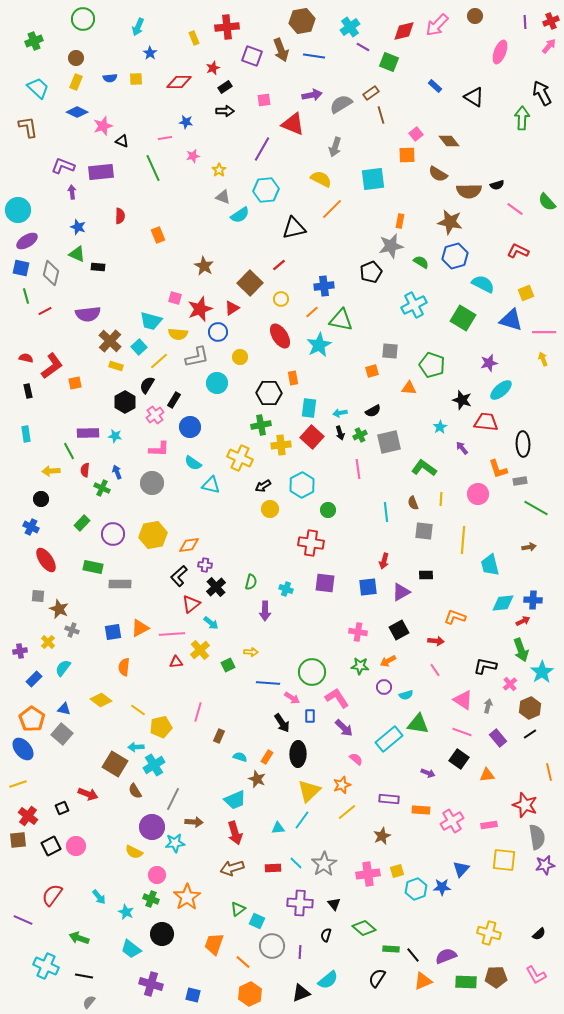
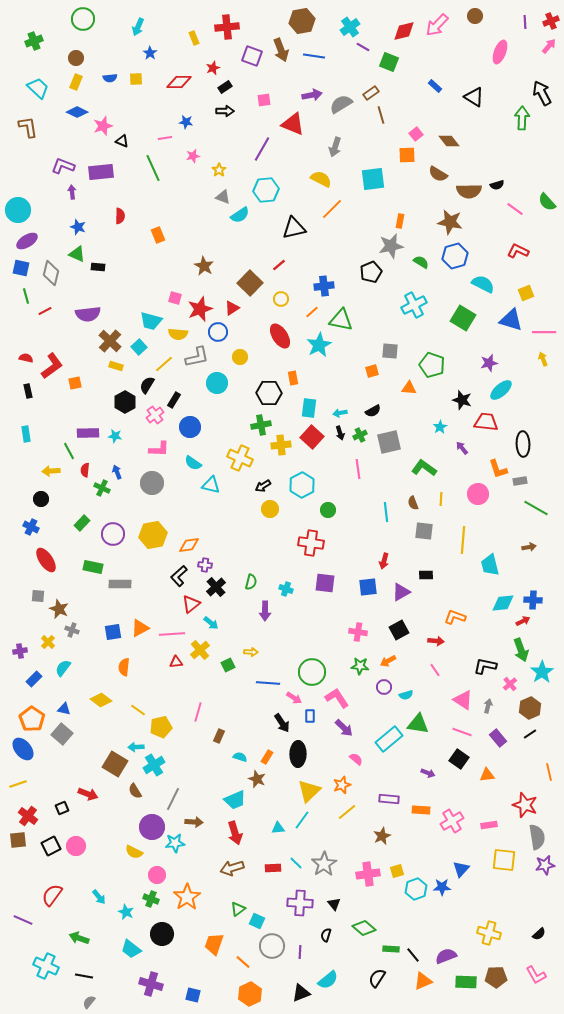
yellow line at (159, 361): moved 5 px right, 3 px down
pink arrow at (292, 698): moved 2 px right
